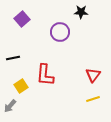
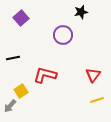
black star: rotated 16 degrees counterclockwise
purple square: moved 1 px left, 1 px up
purple circle: moved 3 px right, 3 px down
red L-shape: rotated 100 degrees clockwise
yellow square: moved 5 px down
yellow line: moved 4 px right, 1 px down
